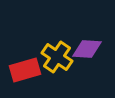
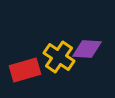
yellow cross: moved 2 px right
